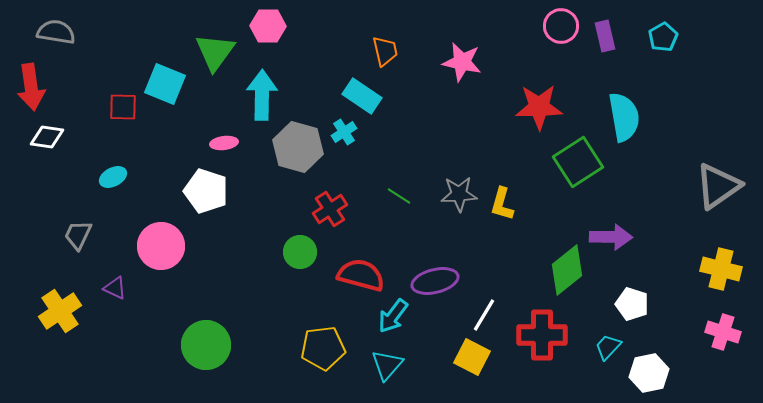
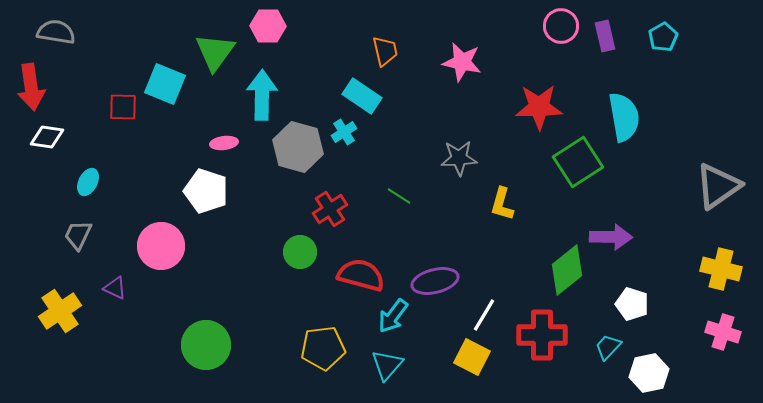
cyan ellipse at (113, 177): moved 25 px left, 5 px down; rotated 36 degrees counterclockwise
gray star at (459, 194): moved 36 px up
